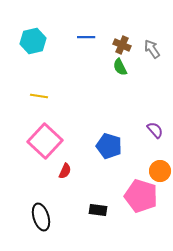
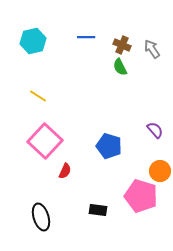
yellow line: moved 1 px left; rotated 24 degrees clockwise
